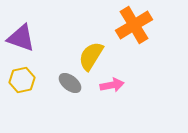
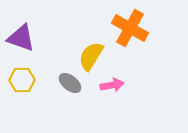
orange cross: moved 4 px left, 3 px down; rotated 30 degrees counterclockwise
yellow hexagon: rotated 10 degrees clockwise
